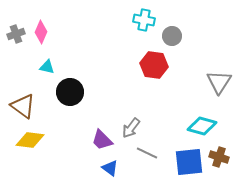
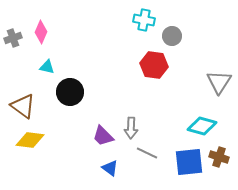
gray cross: moved 3 px left, 4 px down
gray arrow: rotated 35 degrees counterclockwise
purple trapezoid: moved 1 px right, 4 px up
